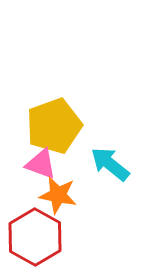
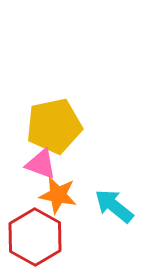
yellow pentagon: rotated 8 degrees clockwise
cyan arrow: moved 4 px right, 42 px down
